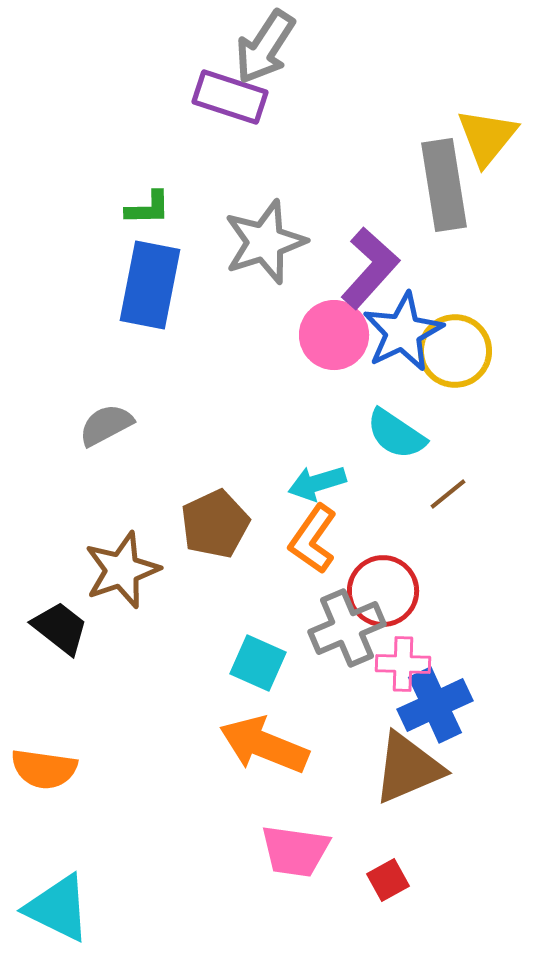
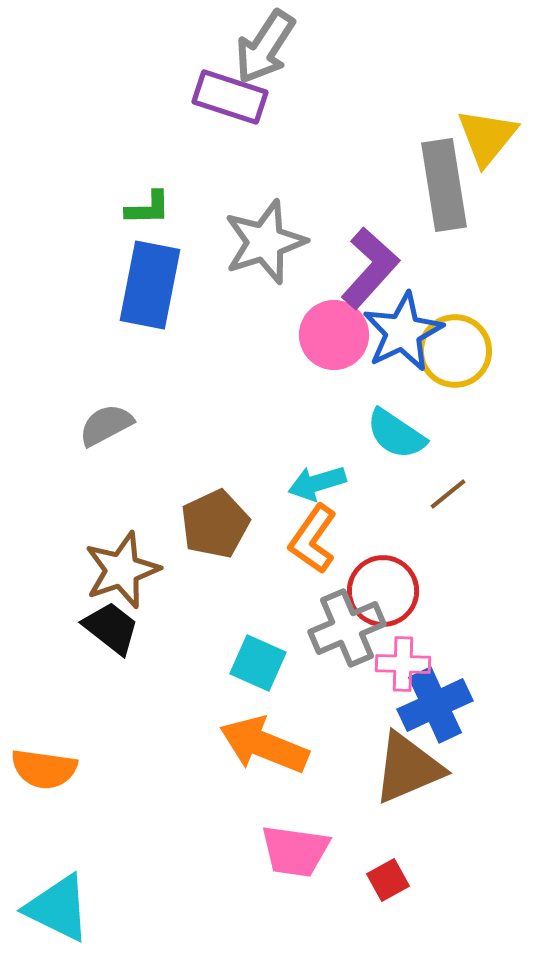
black trapezoid: moved 51 px right
